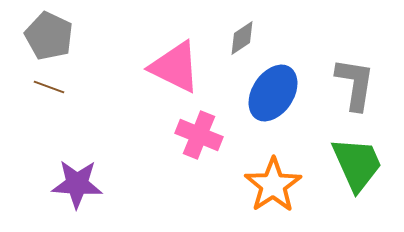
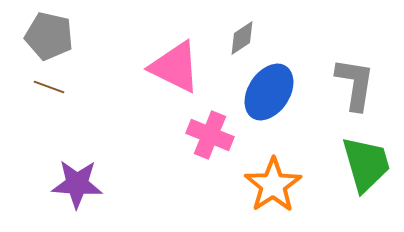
gray pentagon: rotated 12 degrees counterclockwise
blue ellipse: moved 4 px left, 1 px up
pink cross: moved 11 px right
green trapezoid: moved 9 px right; rotated 8 degrees clockwise
